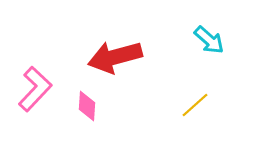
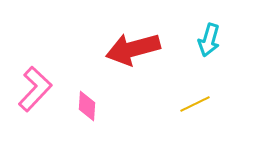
cyan arrow: rotated 64 degrees clockwise
red arrow: moved 18 px right, 8 px up
yellow line: moved 1 px up; rotated 16 degrees clockwise
